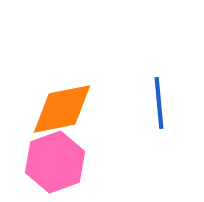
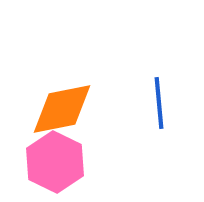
pink hexagon: rotated 14 degrees counterclockwise
